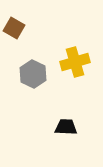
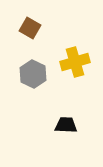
brown square: moved 16 px right
black trapezoid: moved 2 px up
